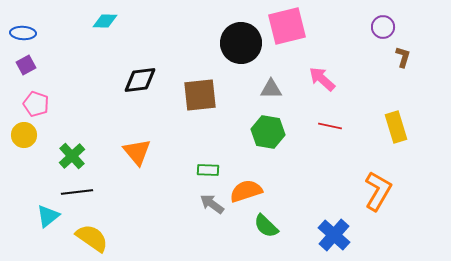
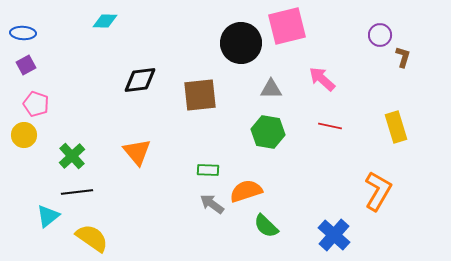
purple circle: moved 3 px left, 8 px down
